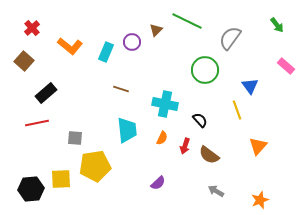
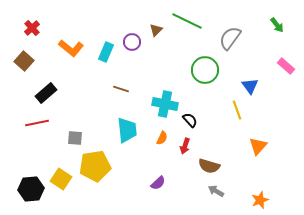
orange L-shape: moved 1 px right, 2 px down
black semicircle: moved 10 px left
brown semicircle: moved 11 px down; rotated 20 degrees counterclockwise
yellow square: rotated 35 degrees clockwise
